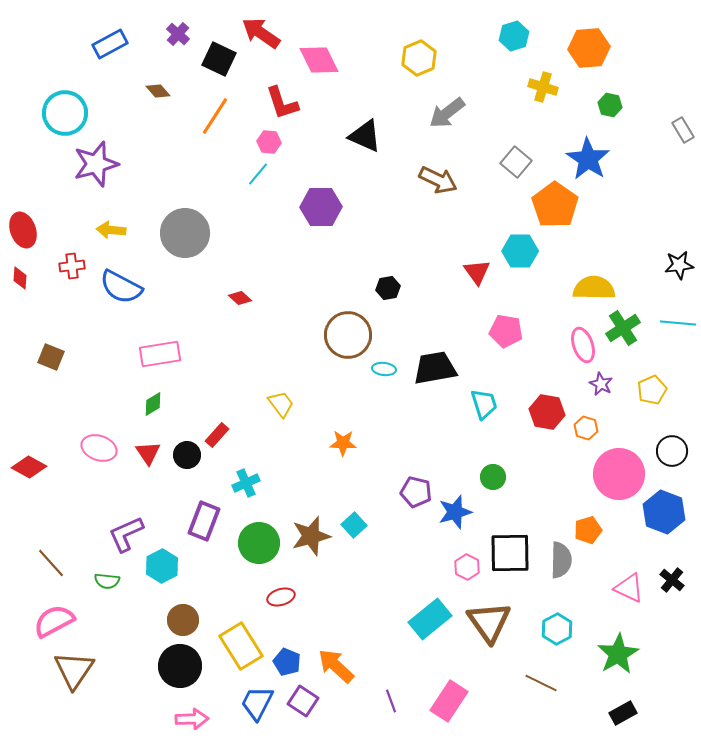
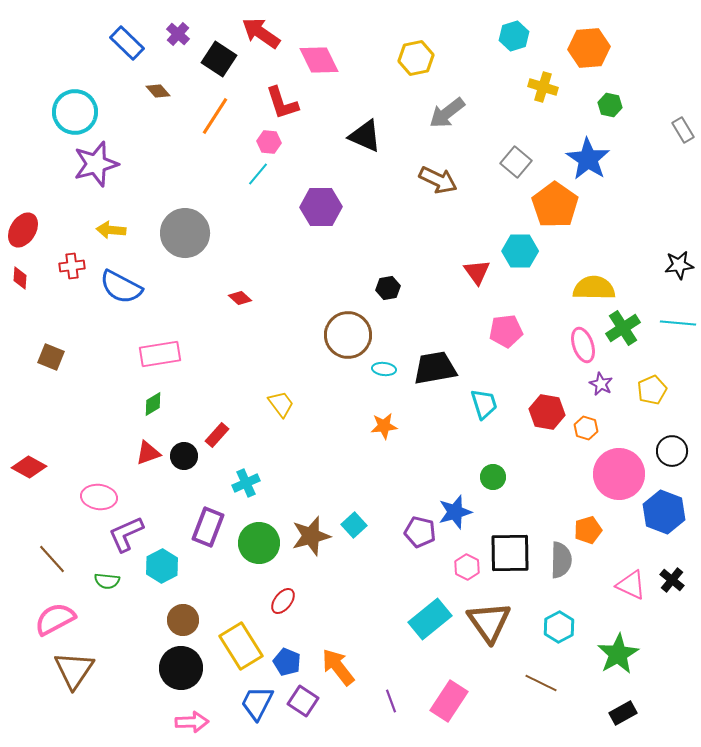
blue rectangle at (110, 44): moved 17 px right, 1 px up; rotated 72 degrees clockwise
yellow hexagon at (419, 58): moved 3 px left; rotated 12 degrees clockwise
black square at (219, 59): rotated 8 degrees clockwise
cyan circle at (65, 113): moved 10 px right, 1 px up
red ellipse at (23, 230): rotated 52 degrees clockwise
pink pentagon at (506, 331): rotated 16 degrees counterclockwise
orange star at (343, 443): moved 41 px right, 17 px up; rotated 8 degrees counterclockwise
pink ellipse at (99, 448): moved 49 px down; rotated 12 degrees counterclockwise
red triangle at (148, 453): rotated 44 degrees clockwise
black circle at (187, 455): moved 3 px left, 1 px down
purple pentagon at (416, 492): moved 4 px right, 40 px down
purple rectangle at (204, 521): moved 4 px right, 6 px down
brown line at (51, 563): moved 1 px right, 4 px up
pink triangle at (629, 588): moved 2 px right, 3 px up
red ellipse at (281, 597): moved 2 px right, 4 px down; rotated 36 degrees counterclockwise
pink semicircle at (54, 621): moved 1 px right, 2 px up
cyan hexagon at (557, 629): moved 2 px right, 2 px up
black circle at (180, 666): moved 1 px right, 2 px down
orange arrow at (336, 666): moved 2 px right, 1 px down; rotated 9 degrees clockwise
pink arrow at (192, 719): moved 3 px down
